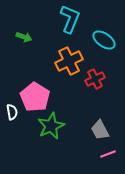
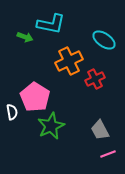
cyan L-shape: moved 19 px left, 5 px down; rotated 80 degrees clockwise
green arrow: moved 1 px right
